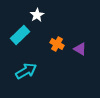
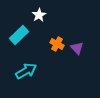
white star: moved 2 px right
cyan rectangle: moved 1 px left
purple triangle: moved 3 px left, 1 px up; rotated 16 degrees clockwise
